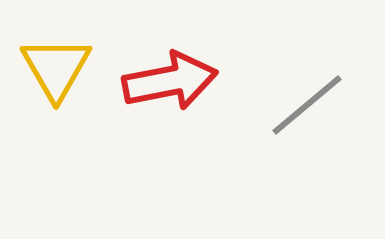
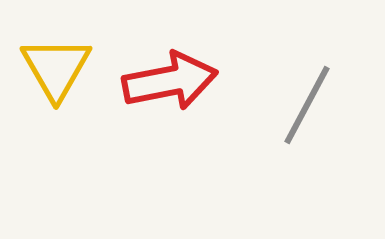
gray line: rotated 22 degrees counterclockwise
